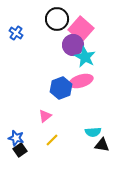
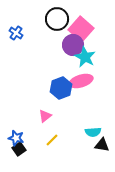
black square: moved 1 px left, 1 px up
